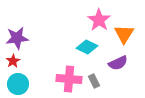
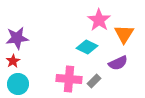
gray rectangle: rotated 72 degrees clockwise
